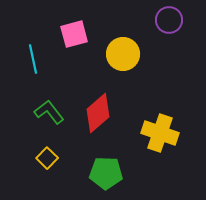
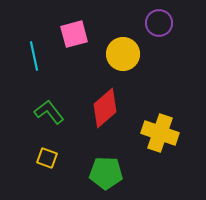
purple circle: moved 10 px left, 3 px down
cyan line: moved 1 px right, 3 px up
red diamond: moved 7 px right, 5 px up
yellow square: rotated 25 degrees counterclockwise
